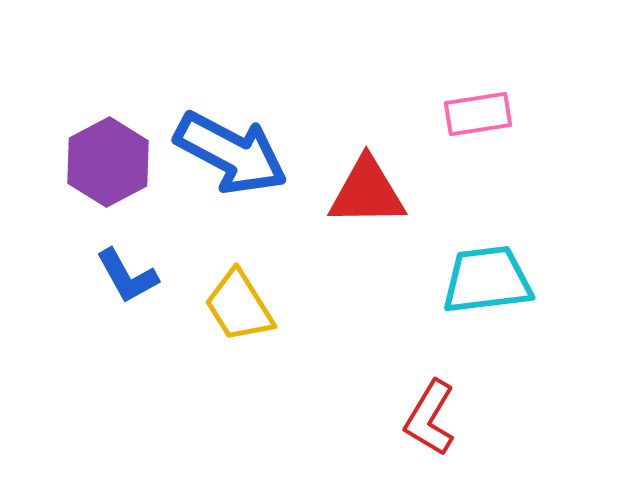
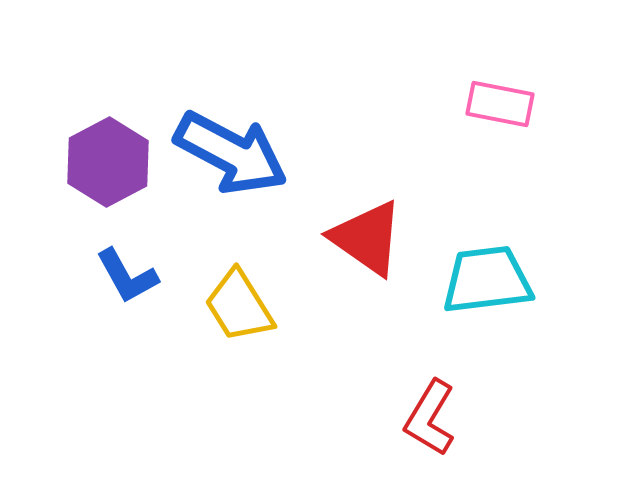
pink rectangle: moved 22 px right, 10 px up; rotated 20 degrees clockwise
red triangle: moved 46 px down; rotated 36 degrees clockwise
